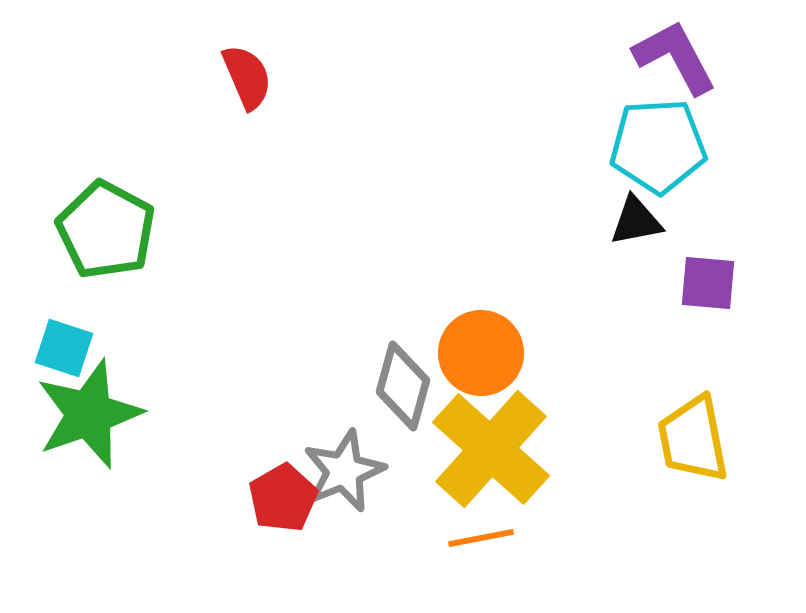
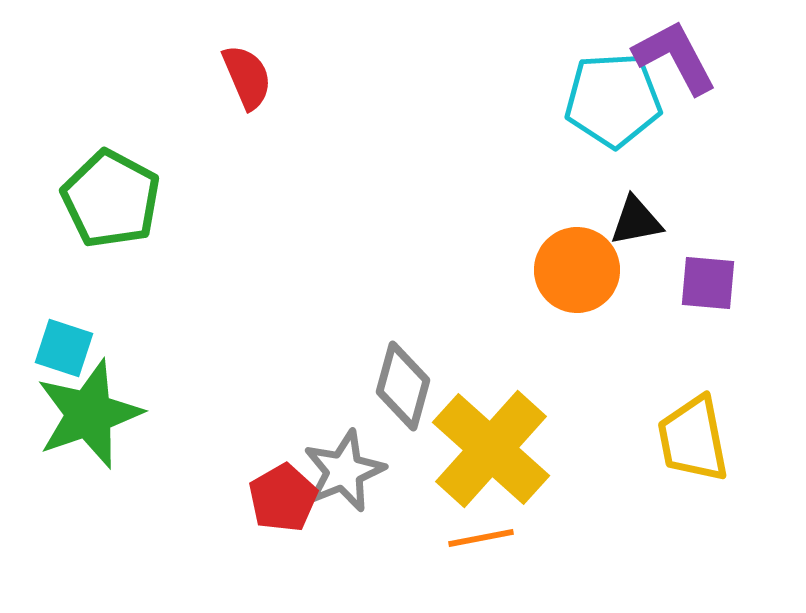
cyan pentagon: moved 45 px left, 46 px up
green pentagon: moved 5 px right, 31 px up
orange circle: moved 96 px right, 83 px up
